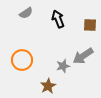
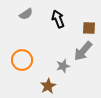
gray semicircle: moved 1 px down
brown square: moved 1 px left, 3 px down
gray arrow: moved 5 px up; rotated 15 degrees counterclockwise
